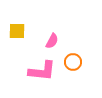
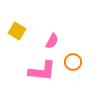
yellow square: rotated 30 degrees clockwise
